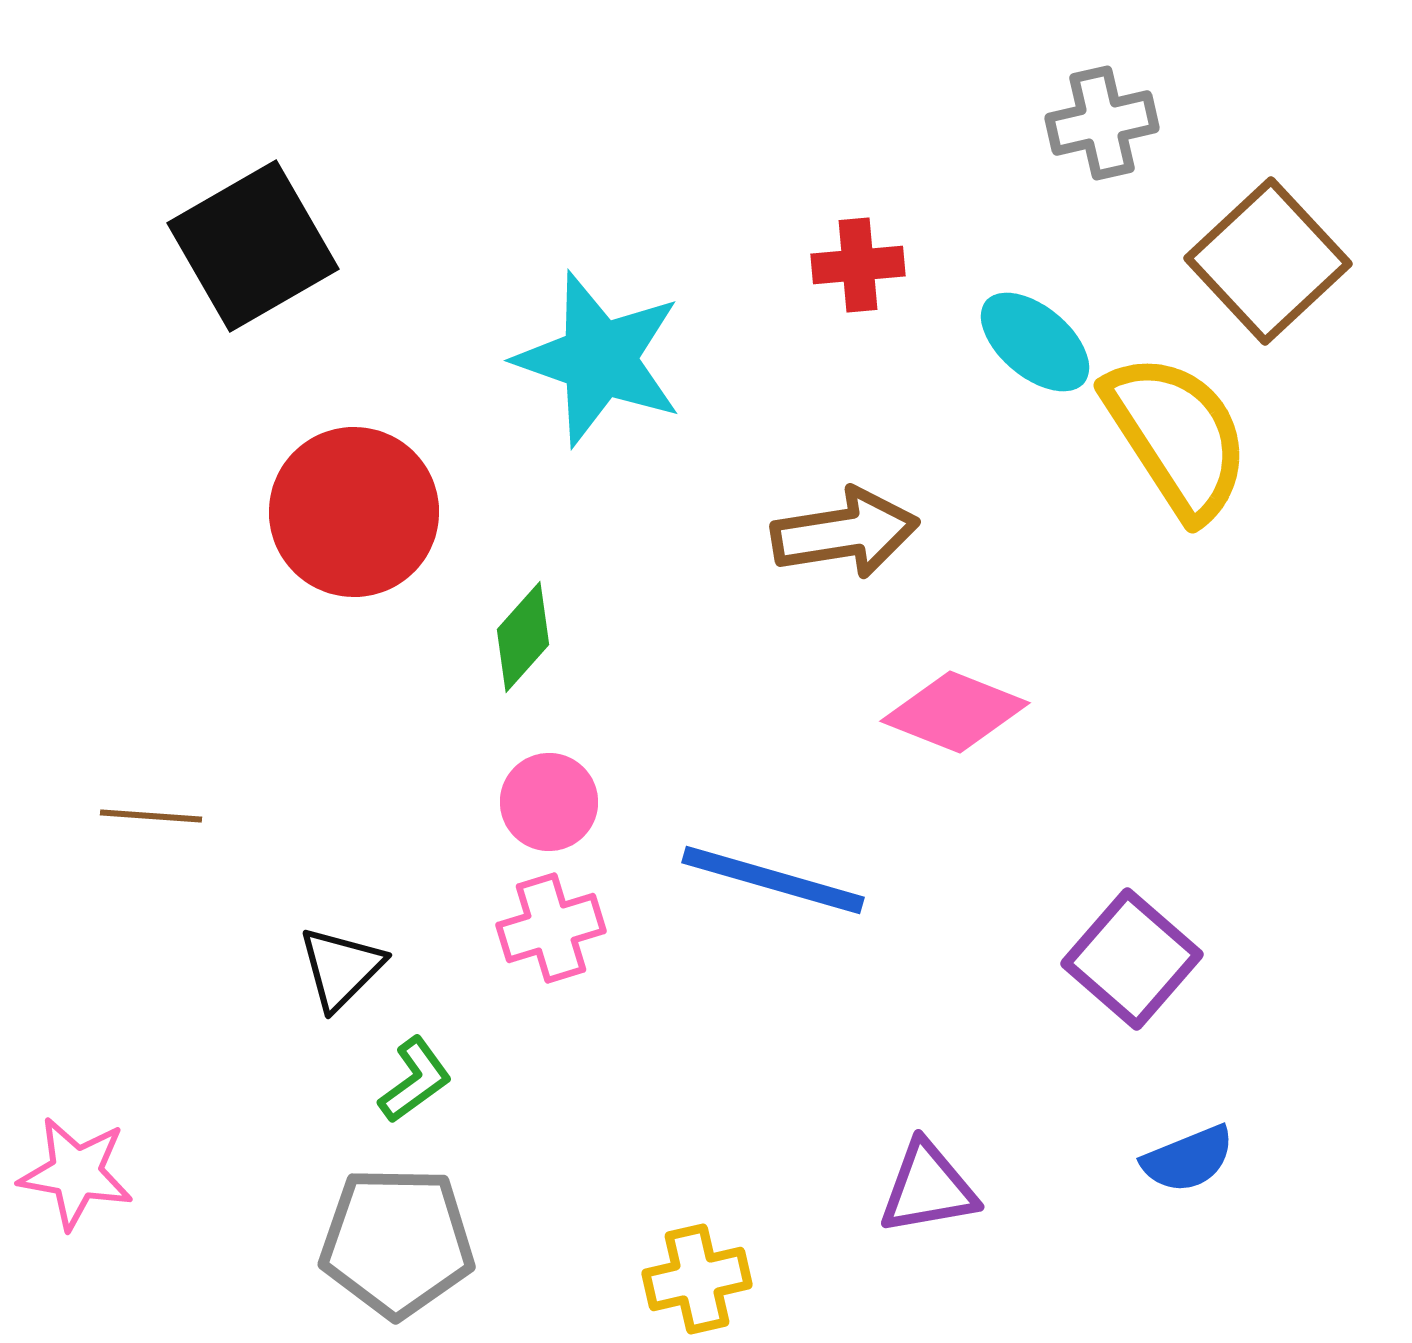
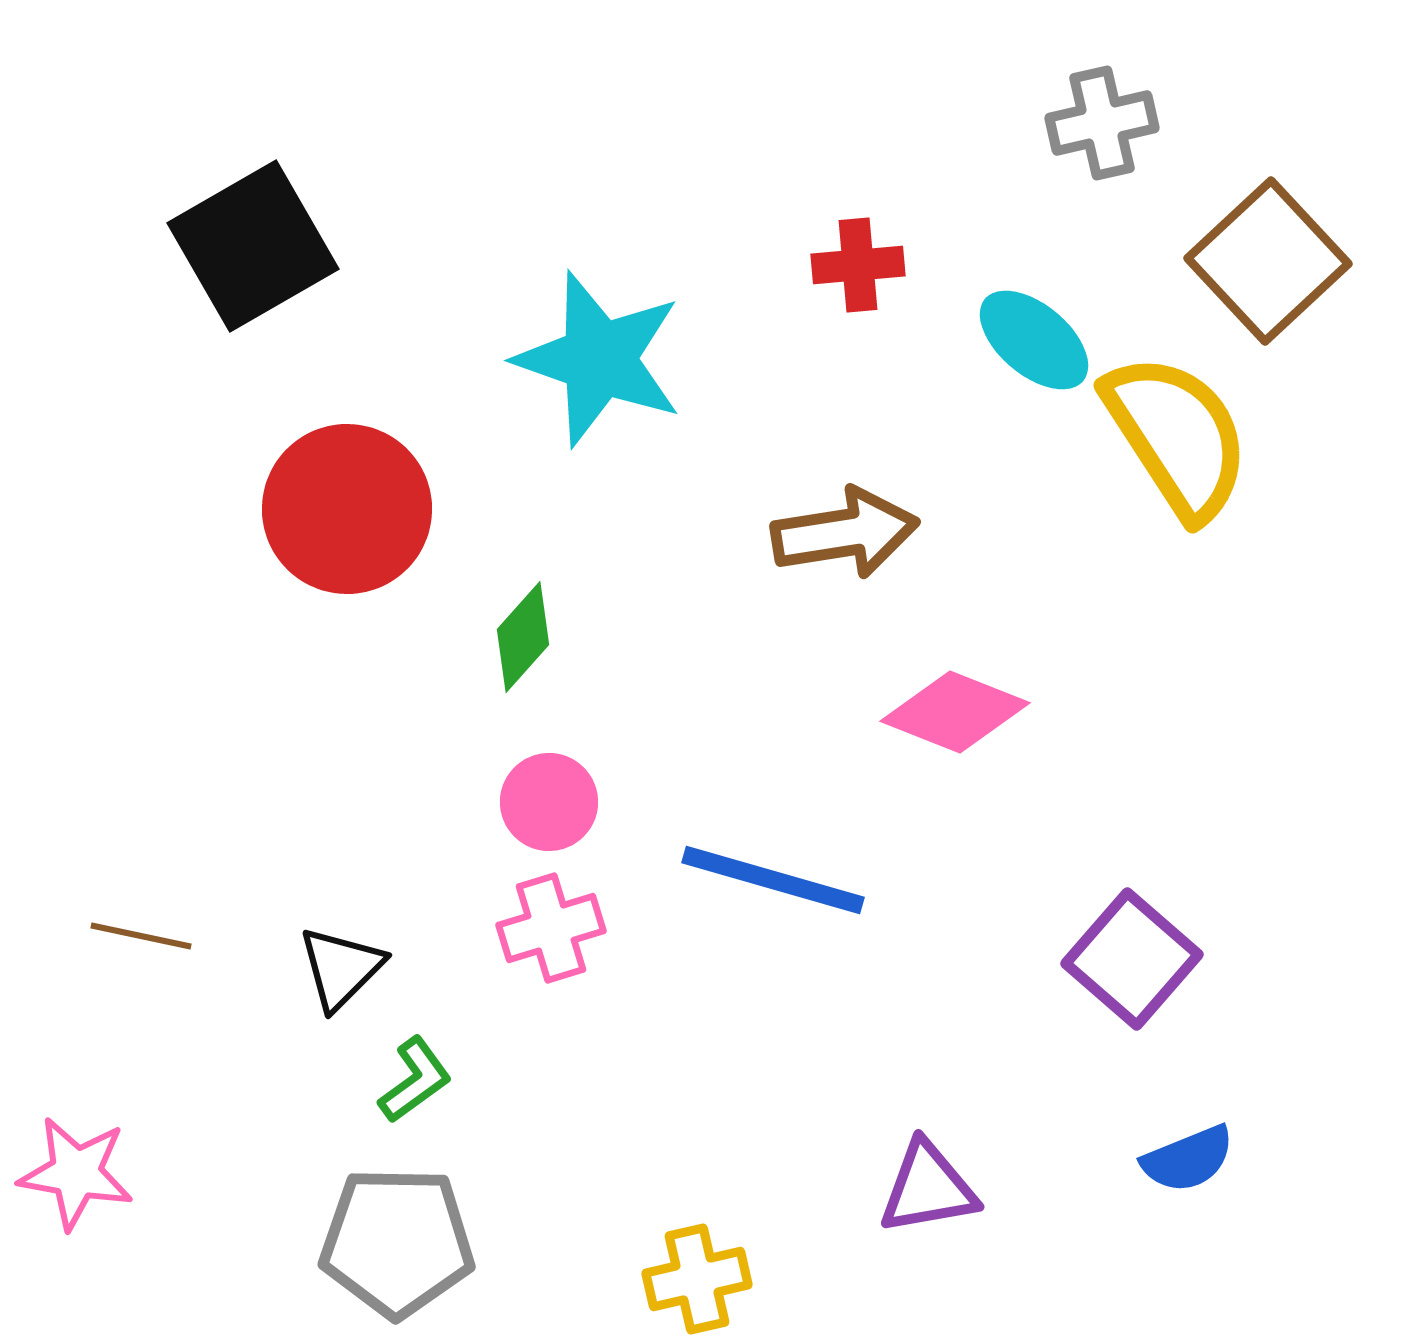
cyan ellipse: moved 1 px left, 2 px up
red circle: moved 7 px left, 3 px up
brown line: moved 10 px left, 120 px down; rotated 8 degrees clockwise
